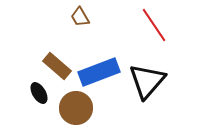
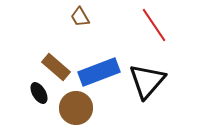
brown rectangle: moved 1 px left, 1 px down
